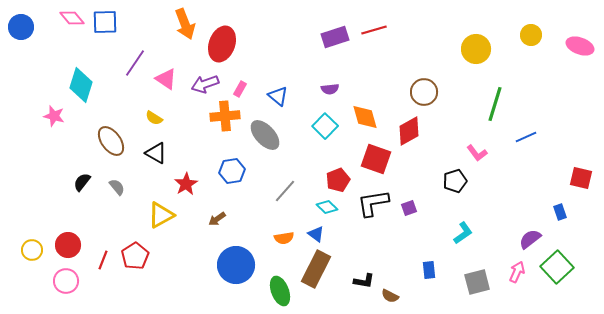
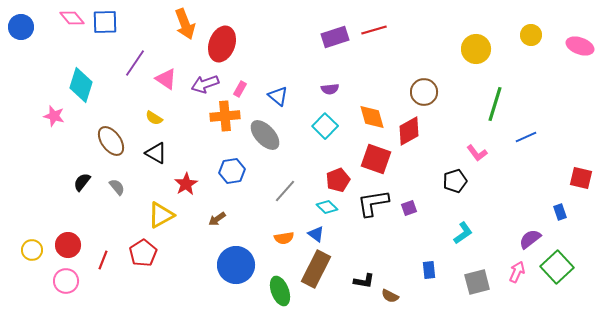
orange diamond at (365, 117): moved 7 px right
red pentagon at (135, 256): moved 8 px right, 3 px up
